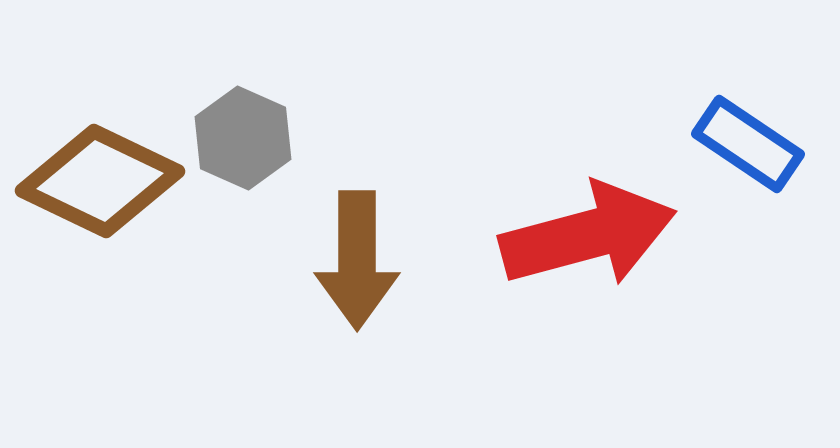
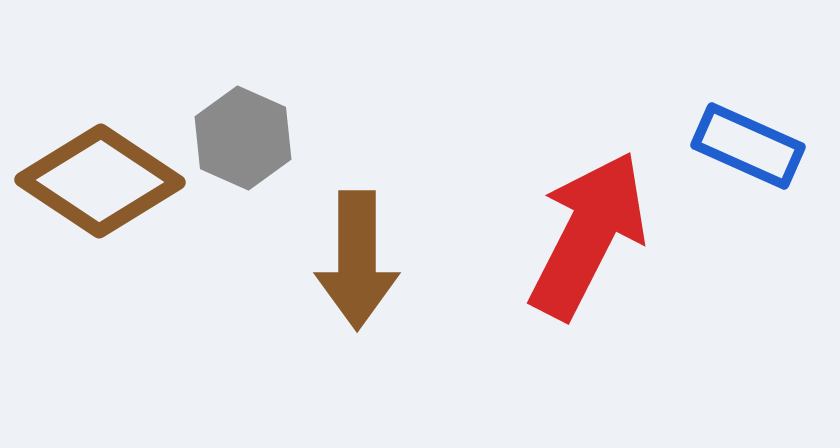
blue rectangle: moved 2 px down; rotated 10 degrees counterclockwise
brown diamond: rotated 8 degrees clockwise
red arrow: rotated 48 degrees counterclockwise
